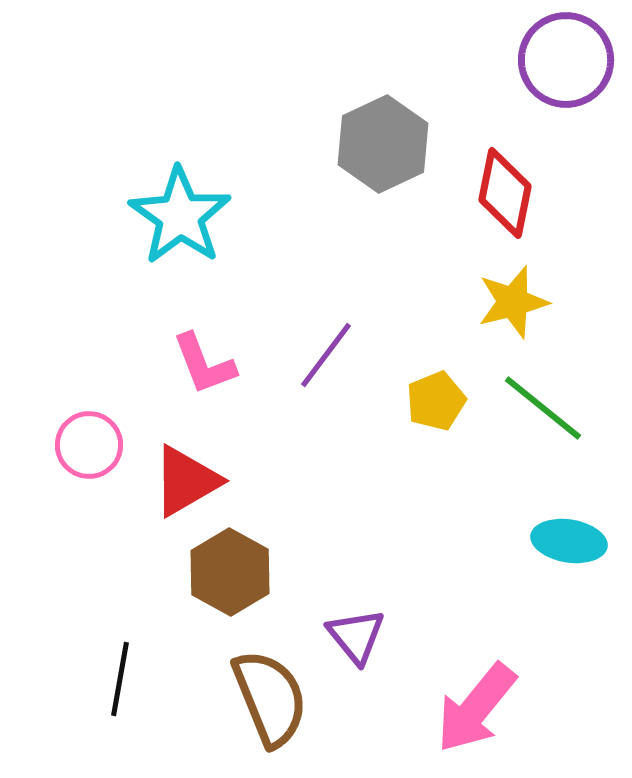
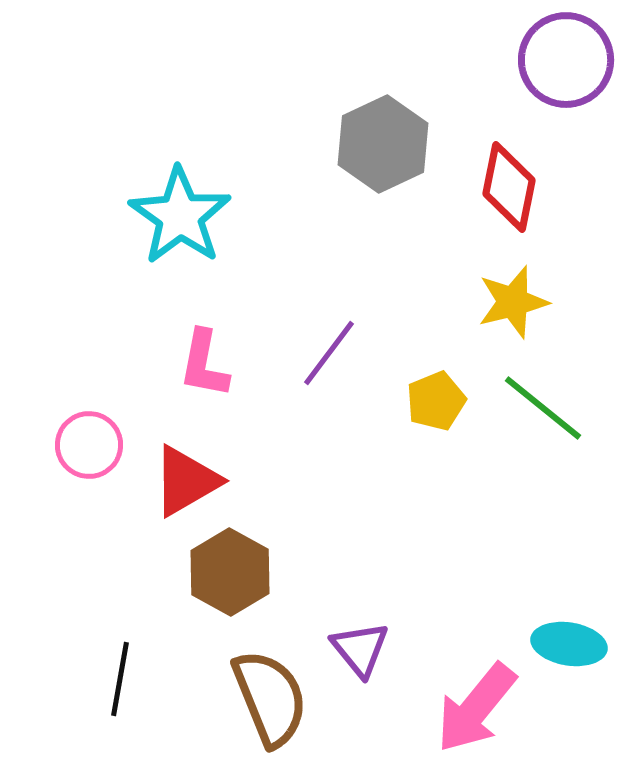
red diamond: moved 4 px right, 6 px up
purple line: moved 3 px right, 2 px up
pink L-shape: rotated 32 degrees clockwise
cyan ellipse: moved 103 px down
purple triangle: moved 4 px right, 13 px down
